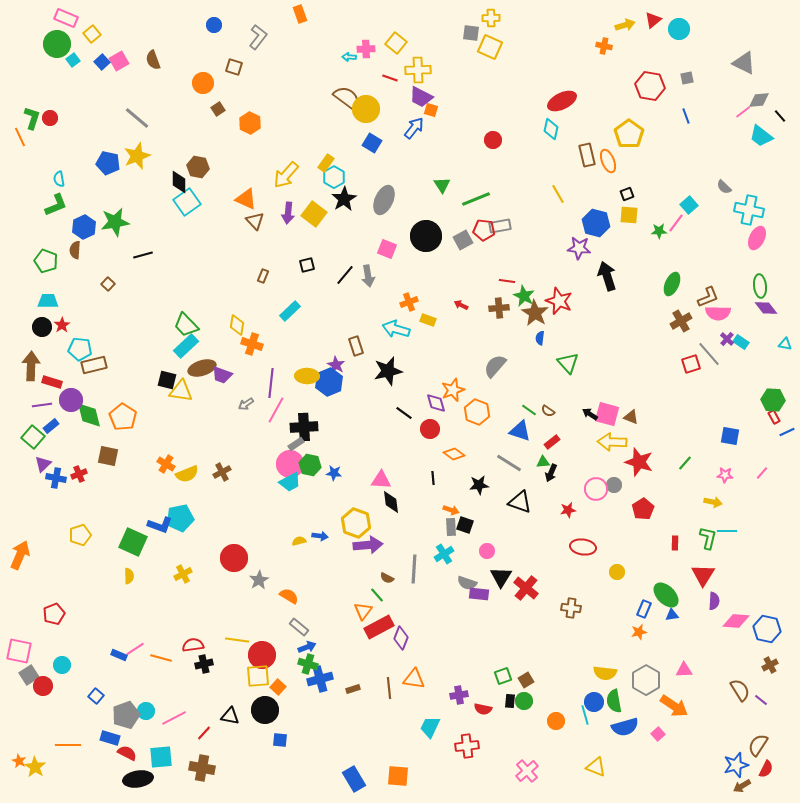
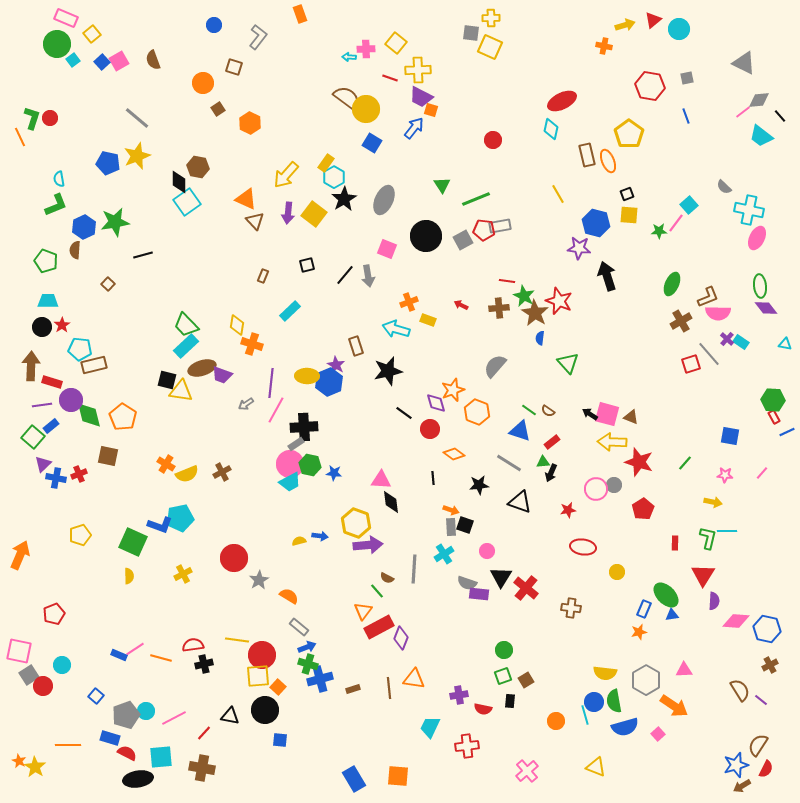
green line at (377, 595): moved 4 px up
green circle at (524, 701): moved 20 px left, 51 px up
